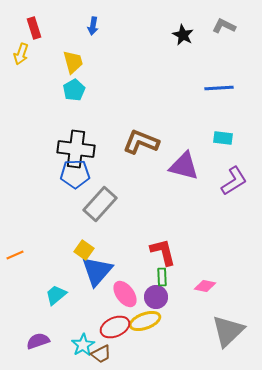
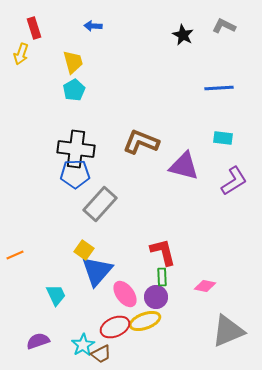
blue arrow: rotated 84 degrees clockwise
cyan trapezoid: rotated 105 degrees clockwise
gray triangle: rotated 21 degrees clockwise
